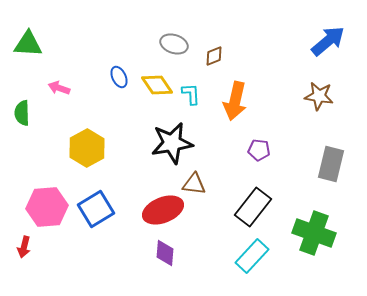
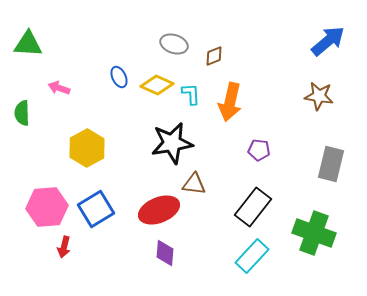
yellow diamond: rotated 32 degrees counterclockwise
orange arrow: moved 5 px left, 1 px down
red ellipse: moved 4 px left
red arrow: moved 40 px right
